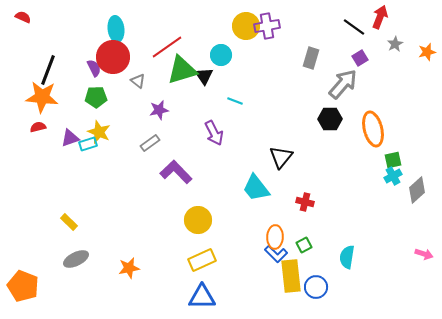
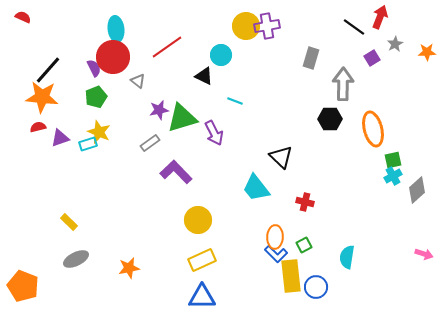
orange star at (427, 52): rotated 12 degrees clockwise
purple square at (360, 58): moved 12 px right
black line at (48, 70): rotated 20 degrees clockwise
green triangle at (182, 70): moved 48 px down
black triangle at (204, 76): rotated 30 degrees counterclockwise
gray arrow at (343, 84): rotated 40 degrees counterclockwise
green pentagon at (96, 97): rotated 20 degrees counterclockwise
purple triangle at (70, 138): moved 10 px left
black triangle at (281, 157): rotated 25 degrees counterclockwise
